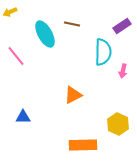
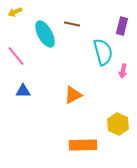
yellow arrow: moved 5 px right
purple rectangle: rotated 42 degrees counterclockwise
cyan semicircle: rotated 16 degrees counterclockwise
blue triangle: moved 26 px up
